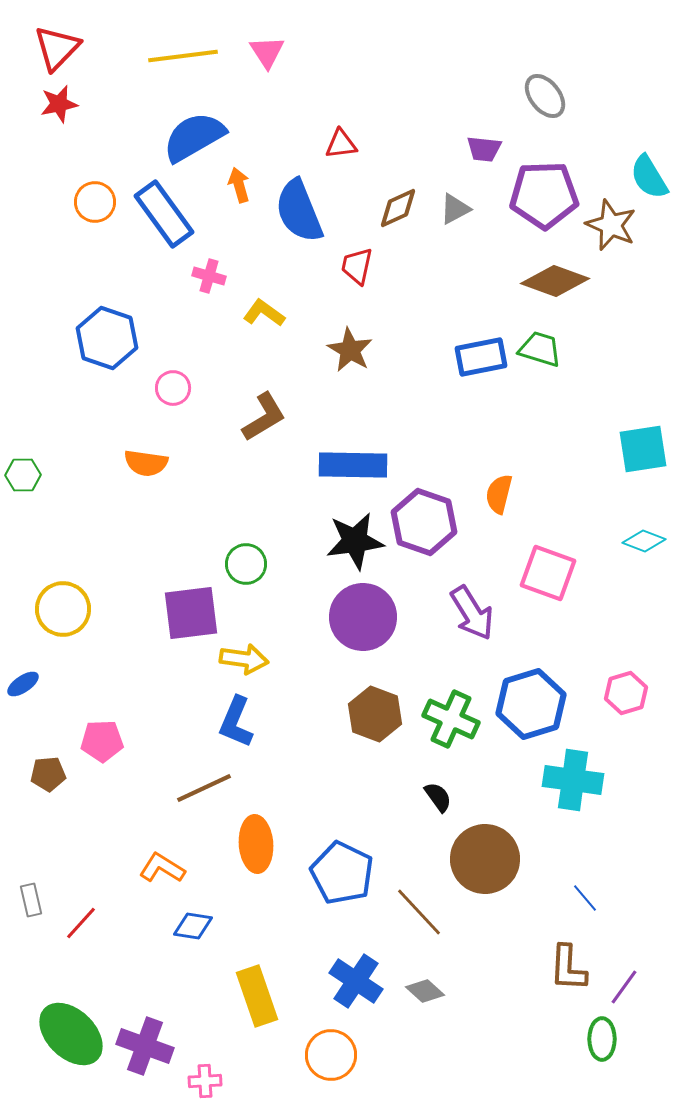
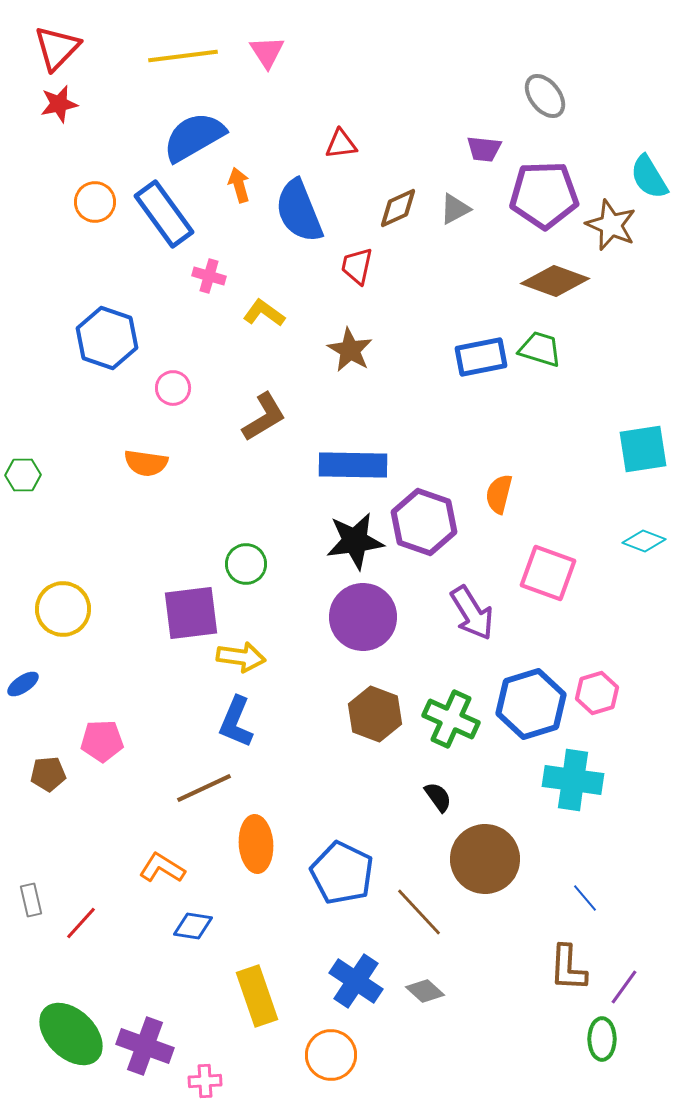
yellow arrow at (244, 659): moved 3 px left, 2 px up
pink hexagon at (626, 693): moved 29 px left
